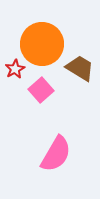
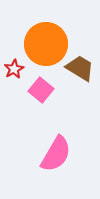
orange circle: moved 4 px right
red star: moved 1 px left
pink square: rotated 10 degrees counterclockwise
